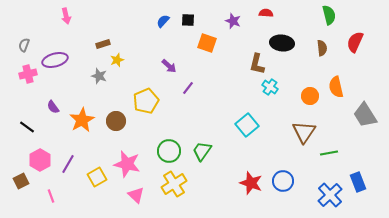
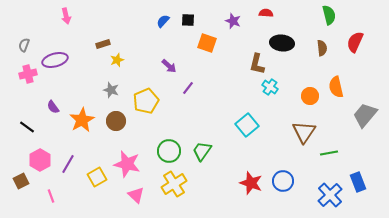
gray star at (99, 76): moved 12 px right, 14 px down
gray trapezoid at (365, 115): rotated 72 degrees clockwise
